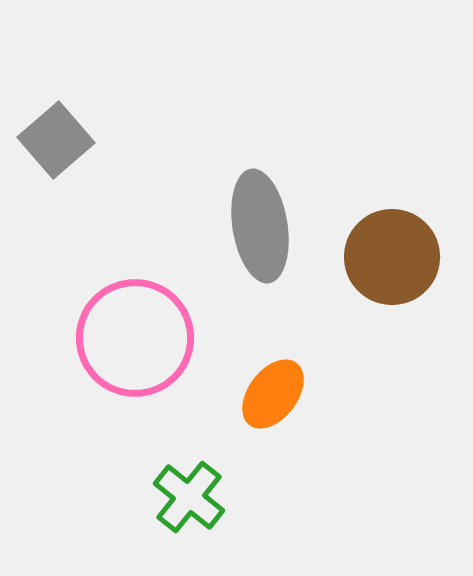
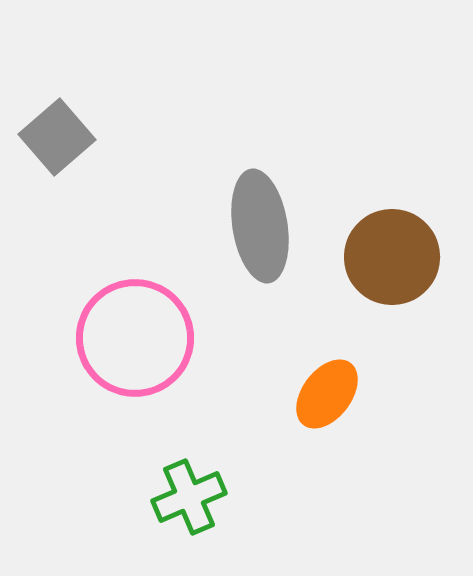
gray square: moved 1 px right, 3 px up
orange ellipse: moved 54 px right
green cross: rotated 28 degrees clockwise
